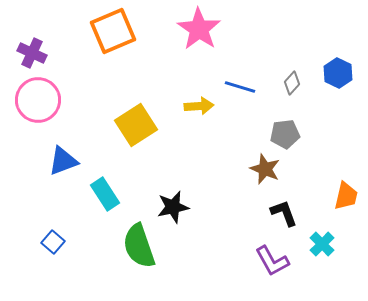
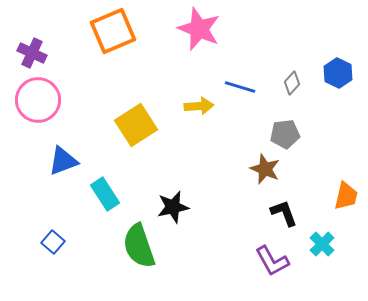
pink star: rotated 12 degrees counterclockwise
